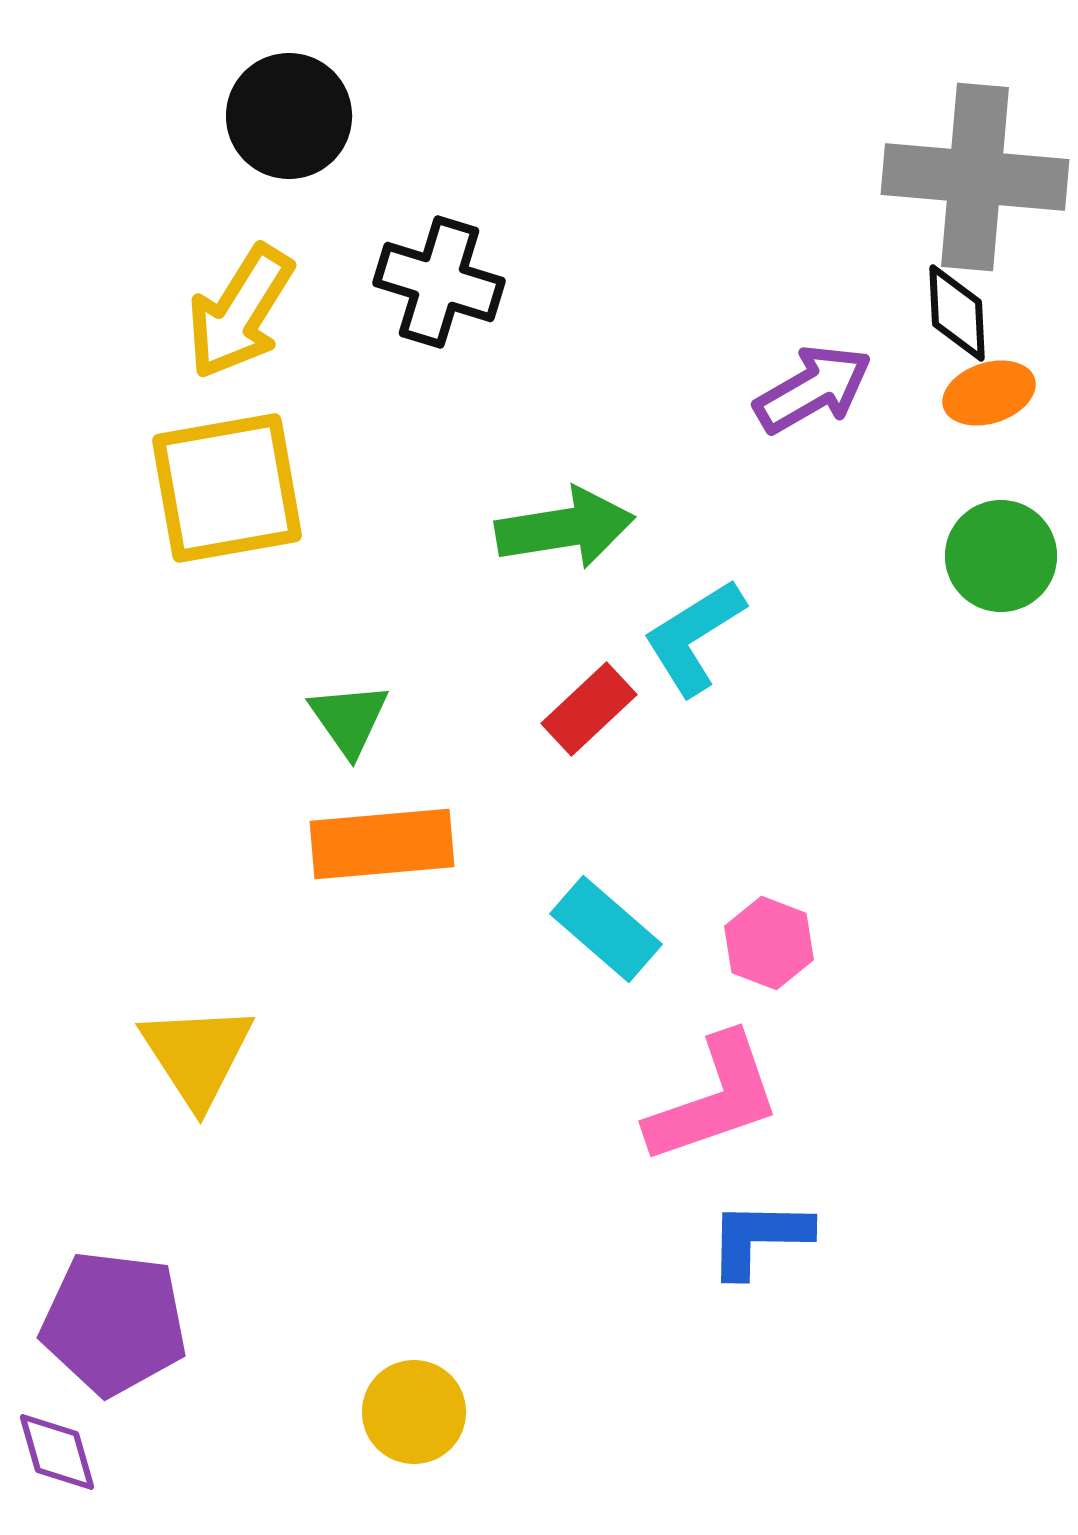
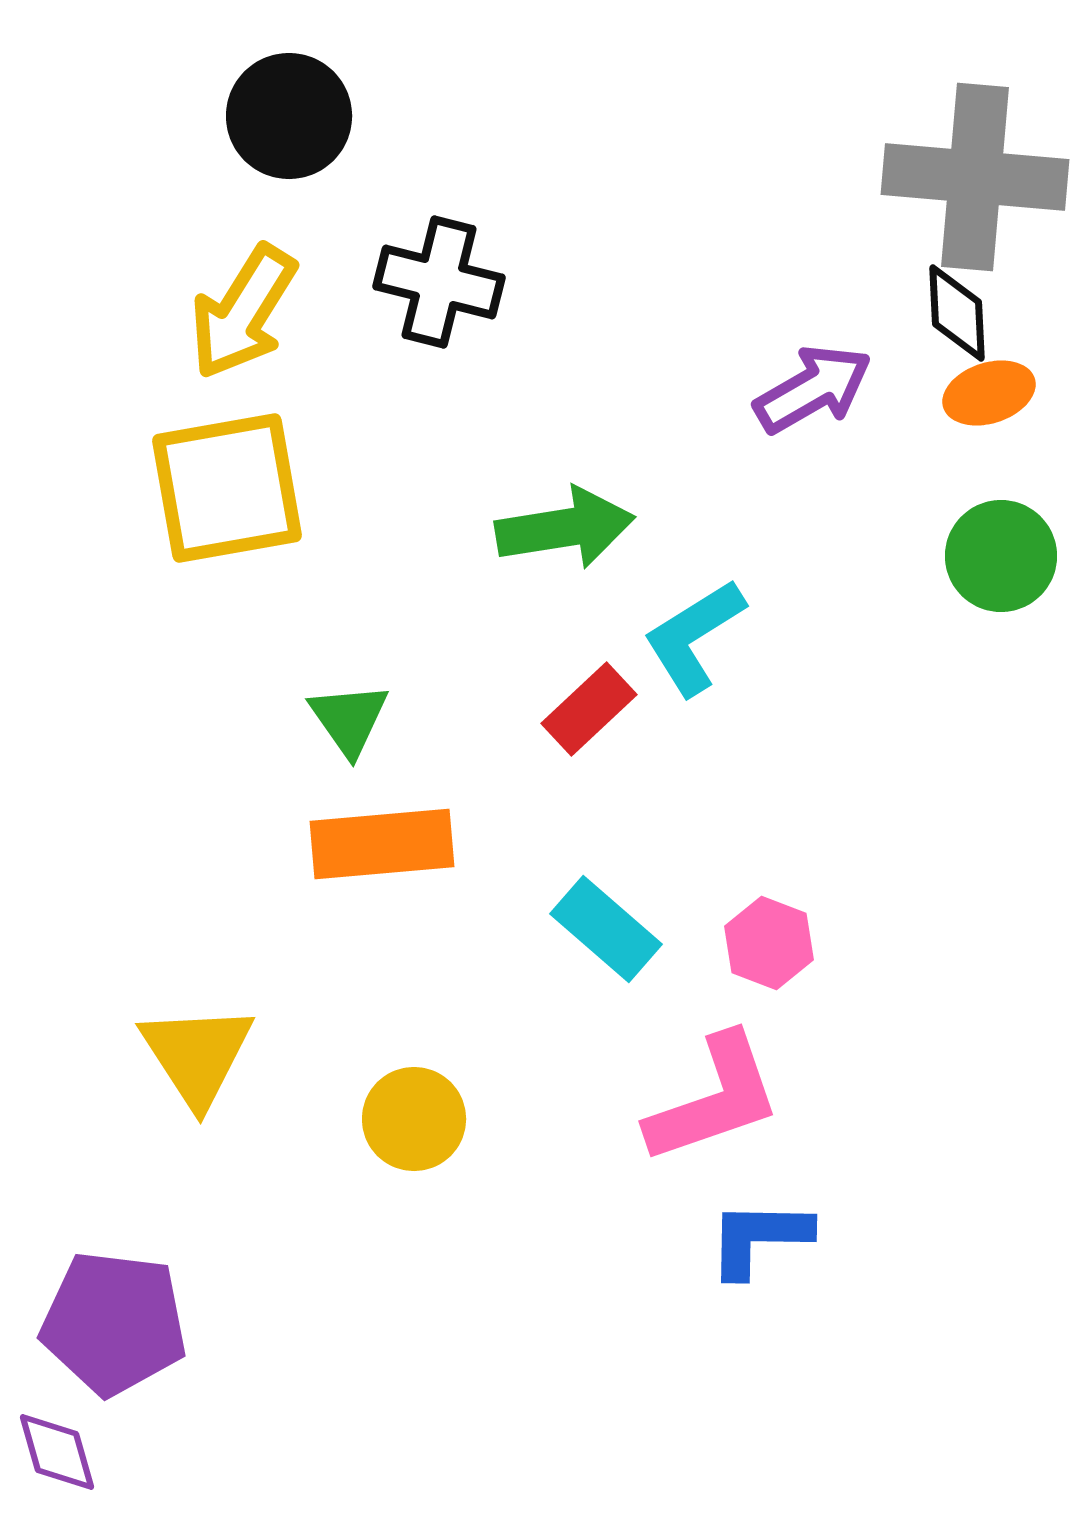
black cross: rotated 3 degrees counterclockwise
yellow arrow: moved 3 px right
yellow circle: moved 293 px up
